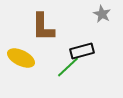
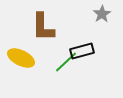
gray star: rotated 12 degrees clockwise
green line: moved 2 px left, 5 px up
